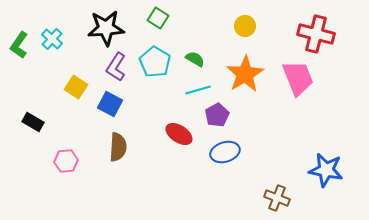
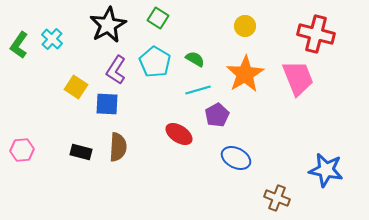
black star: moved 2 px right, 3 px up; rotated 24 degrees counterclockwise
purple L-shape: moved 3 px down
blue square: moved 3 px left; rotated 25 degrees counterclockwise
black rectangle: moved 48 px right, 30 px down; rotated 15 degrees counterclockwise
blue ellipse: moved 11 px right, 6 px down; rotated 44 degrees clockwise
pink hexagon: moved 44 px left, 11 px up
